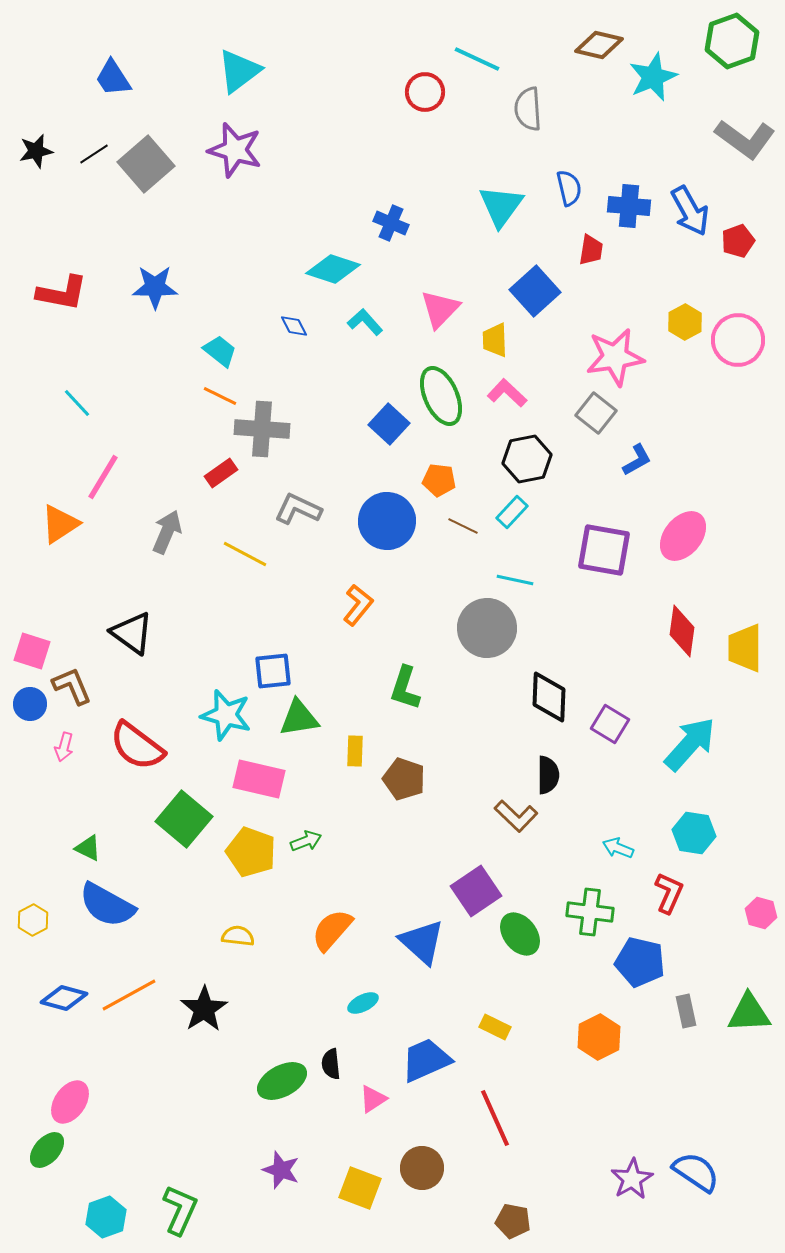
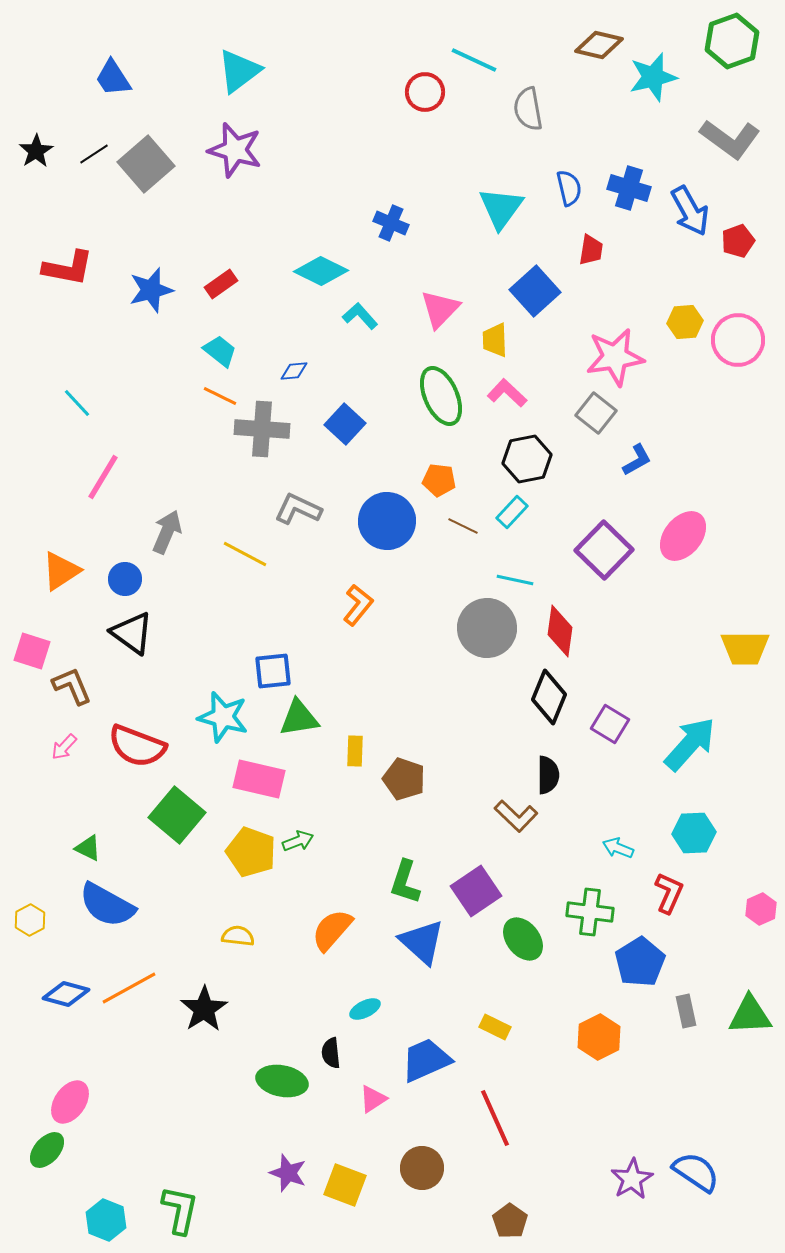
cyan line at (477, 59): moved 3 px left, 1 px down
cyan star at (653, 77): rotated 9 degrees clockwise
gray semicircle at (528, 109): rotated 6 degrees counterclockwise
gray L-shape at (745, 139): moved 15 px left
black star at (36, 151): rotated 20 degrees counterclockwise
cyan triangle at (501, 206): moved 2 px down
blue cross at (629, 206): moved 18 px up; rotated 12 degrees clockwise
cyan diamond at (333, 269): moved 12 px left, 2 px down; rotated 8 degrees clockwise
blue star at (155, 287): moved 4 px left, 3 px down; rotated 15 degrees counterclockwise
red L-shape at (62, 293): moved 6 px right, 25 px up
cyan L-shape at (365, 322): moved 5 px left, 6 px up
yellow hexagon at (685, 322): rotated 24 degrees clockwise
blue diamond at (294, 326): moved 45 px down; rotated 68 degrees counterclockwise
blue square at (389, 424): moved 44 px left
red rectangle at (221, 473): moved 189 px up
orange triangle at (60, 524): moved 1 px right, 47 px down
purple square at (604, 550): rotated 34 degrees clockwise
red diamond at (682, 631): moved 122 px left
yellow trapezoid at (745, 648): rotated 90 degrees counterclockwise
green L-shape at (405, 688): moved 194 px down
black diamond at (549, 697): rotated 20 degrees clockwise
blue circle at (30, 704): moved 95 px right, 125 px up
cyan star at (226, 715): moved 3 px left, 2 px down
red semicircle at (137, 746): rotated 16 degrees counterclockwise
pink arrow at (64, 747): rotated 28 degrees clockwise
green square at (184, 819): moved 7 px left, 4 px up
cyan hexagon at (694, 833): rotated 12 degrees counterclockwise
green arrow at (306, 841): moved 8 px left
pink hexagon at (761, 913): moved 4 px up; rotated 20 degrees clockwise
yellow hexagon at (33, 920): moved 3 px left
green ellipse at (520, 934): moved 3 px right, 5 px down
blue pentagon at (640, 962): rotated 27 degrees clockwise
orange line at (129, 995): moved 7 px up
blue diamond at (64, 998): moved 2 px right, 4 px up
cyan ellipse at (363, 1003): moved 2 px right, 6 px down
green triangle at (749, 1013): moved 1 px right, 2 px down
black semicircle at (331, 1064): moved 11 px up
green ellipse at (282, 1081): rotated 39 degrees clockwise
purple star at (281, 1170): moved 7 px right, 3 px down
yellow square at (360, 1188): moved 15 px left, 3 px up
green L-shape at (180, 1210): rotated 12 degrees counterclockwise
cyan hexagon at (106, 1217): moved 3 px down; rotated 18 degrees counterclockwise
brown pentagon at (513, 1221): moved 3 px left; rotated 24 degrees clockwise
